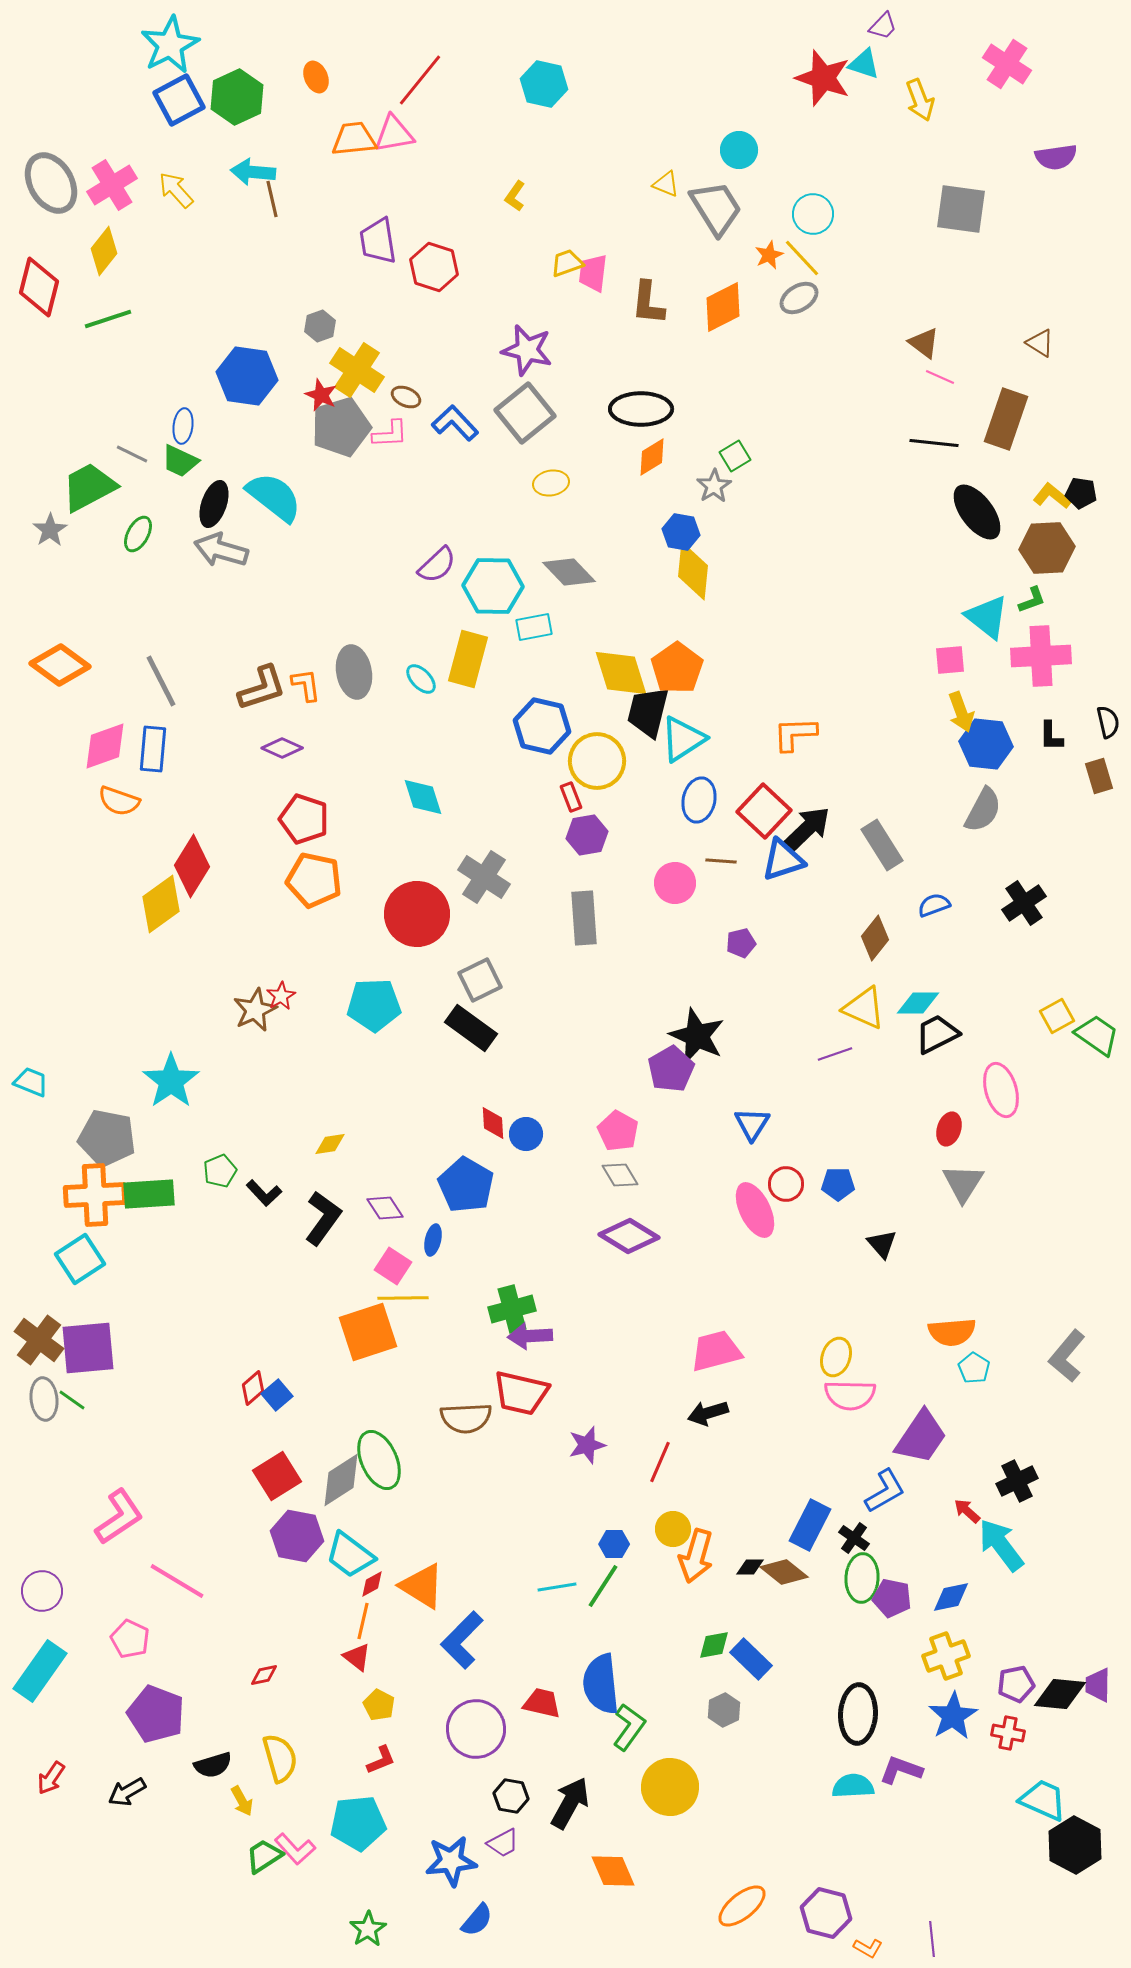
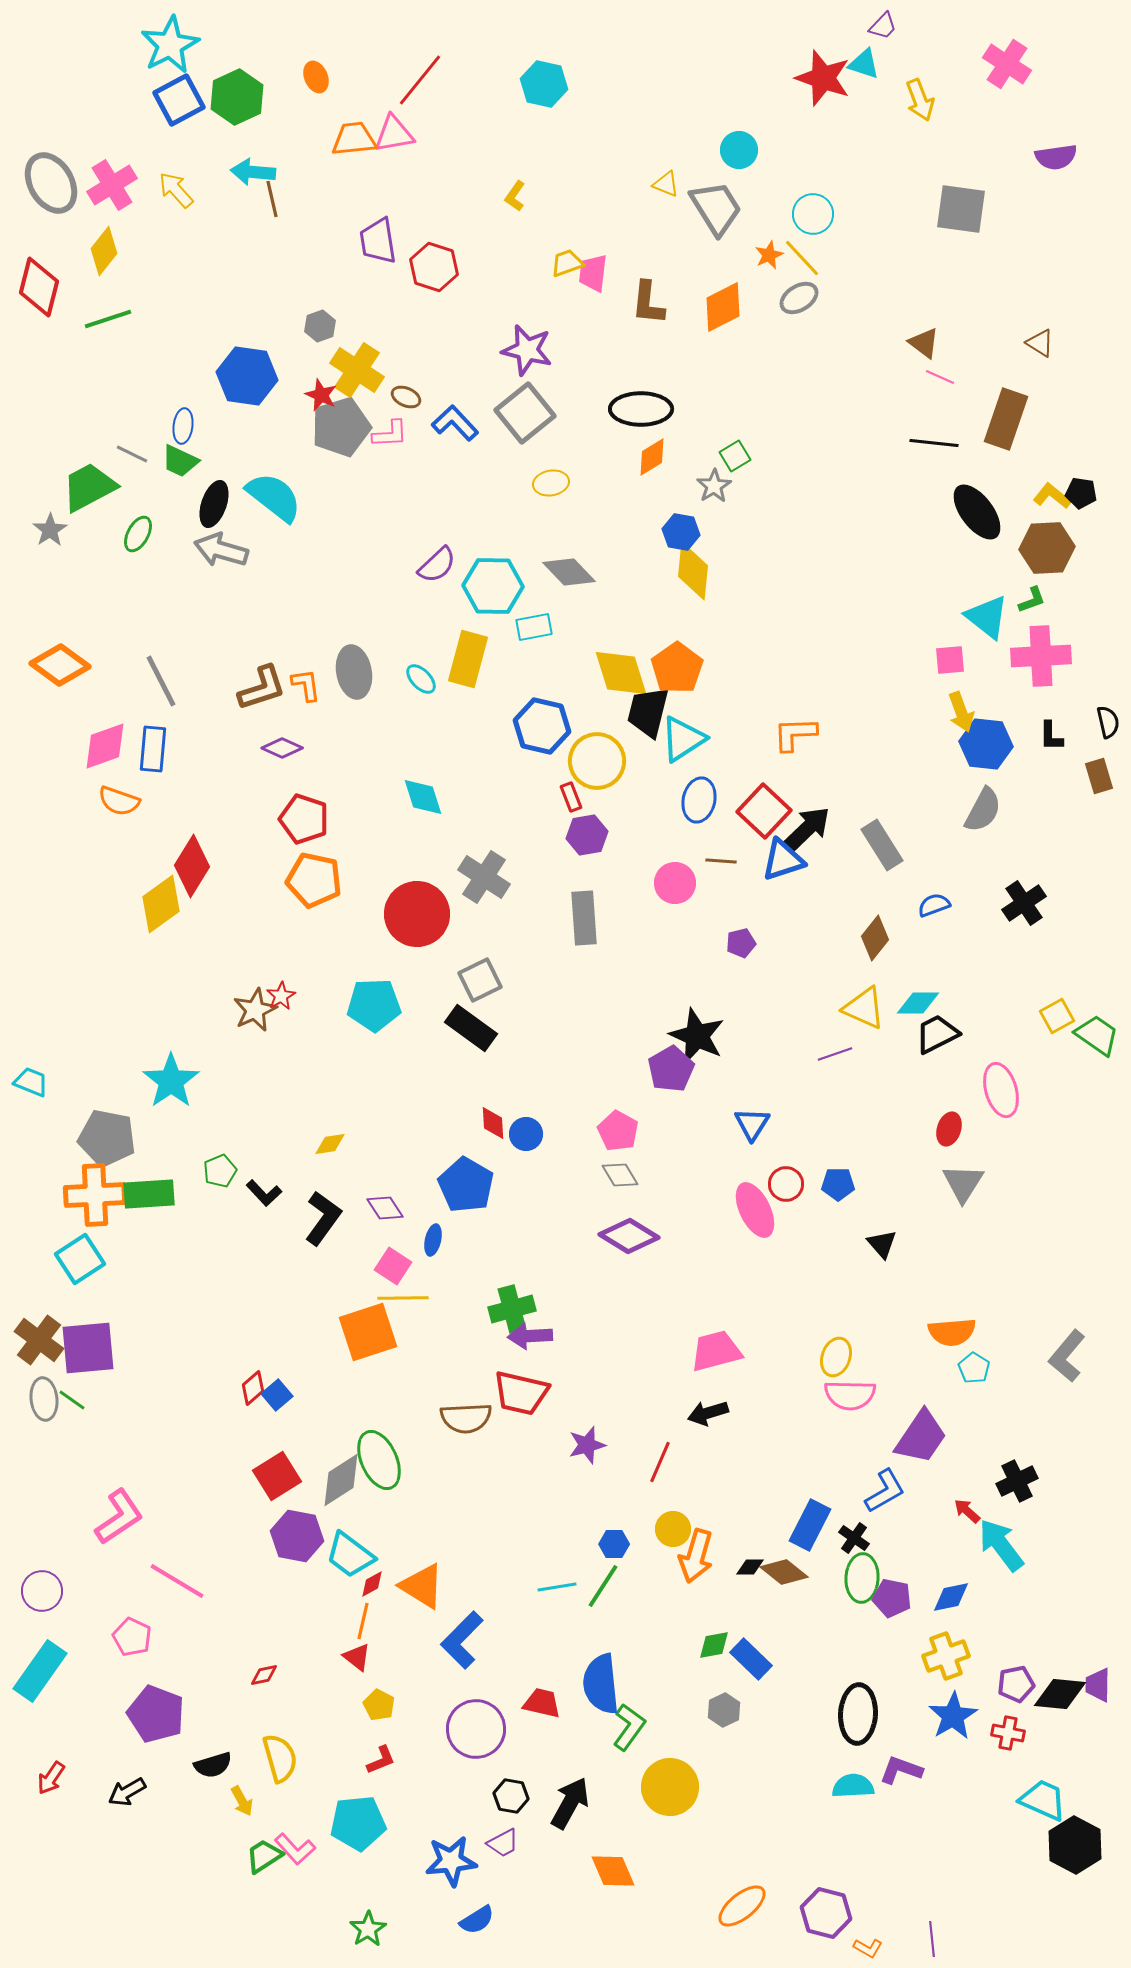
pink pentagon at (130, 1639): moved 2 px right, 2 px up
blue semicircle at (477, 1920): rotated 18 degrees clockwise
